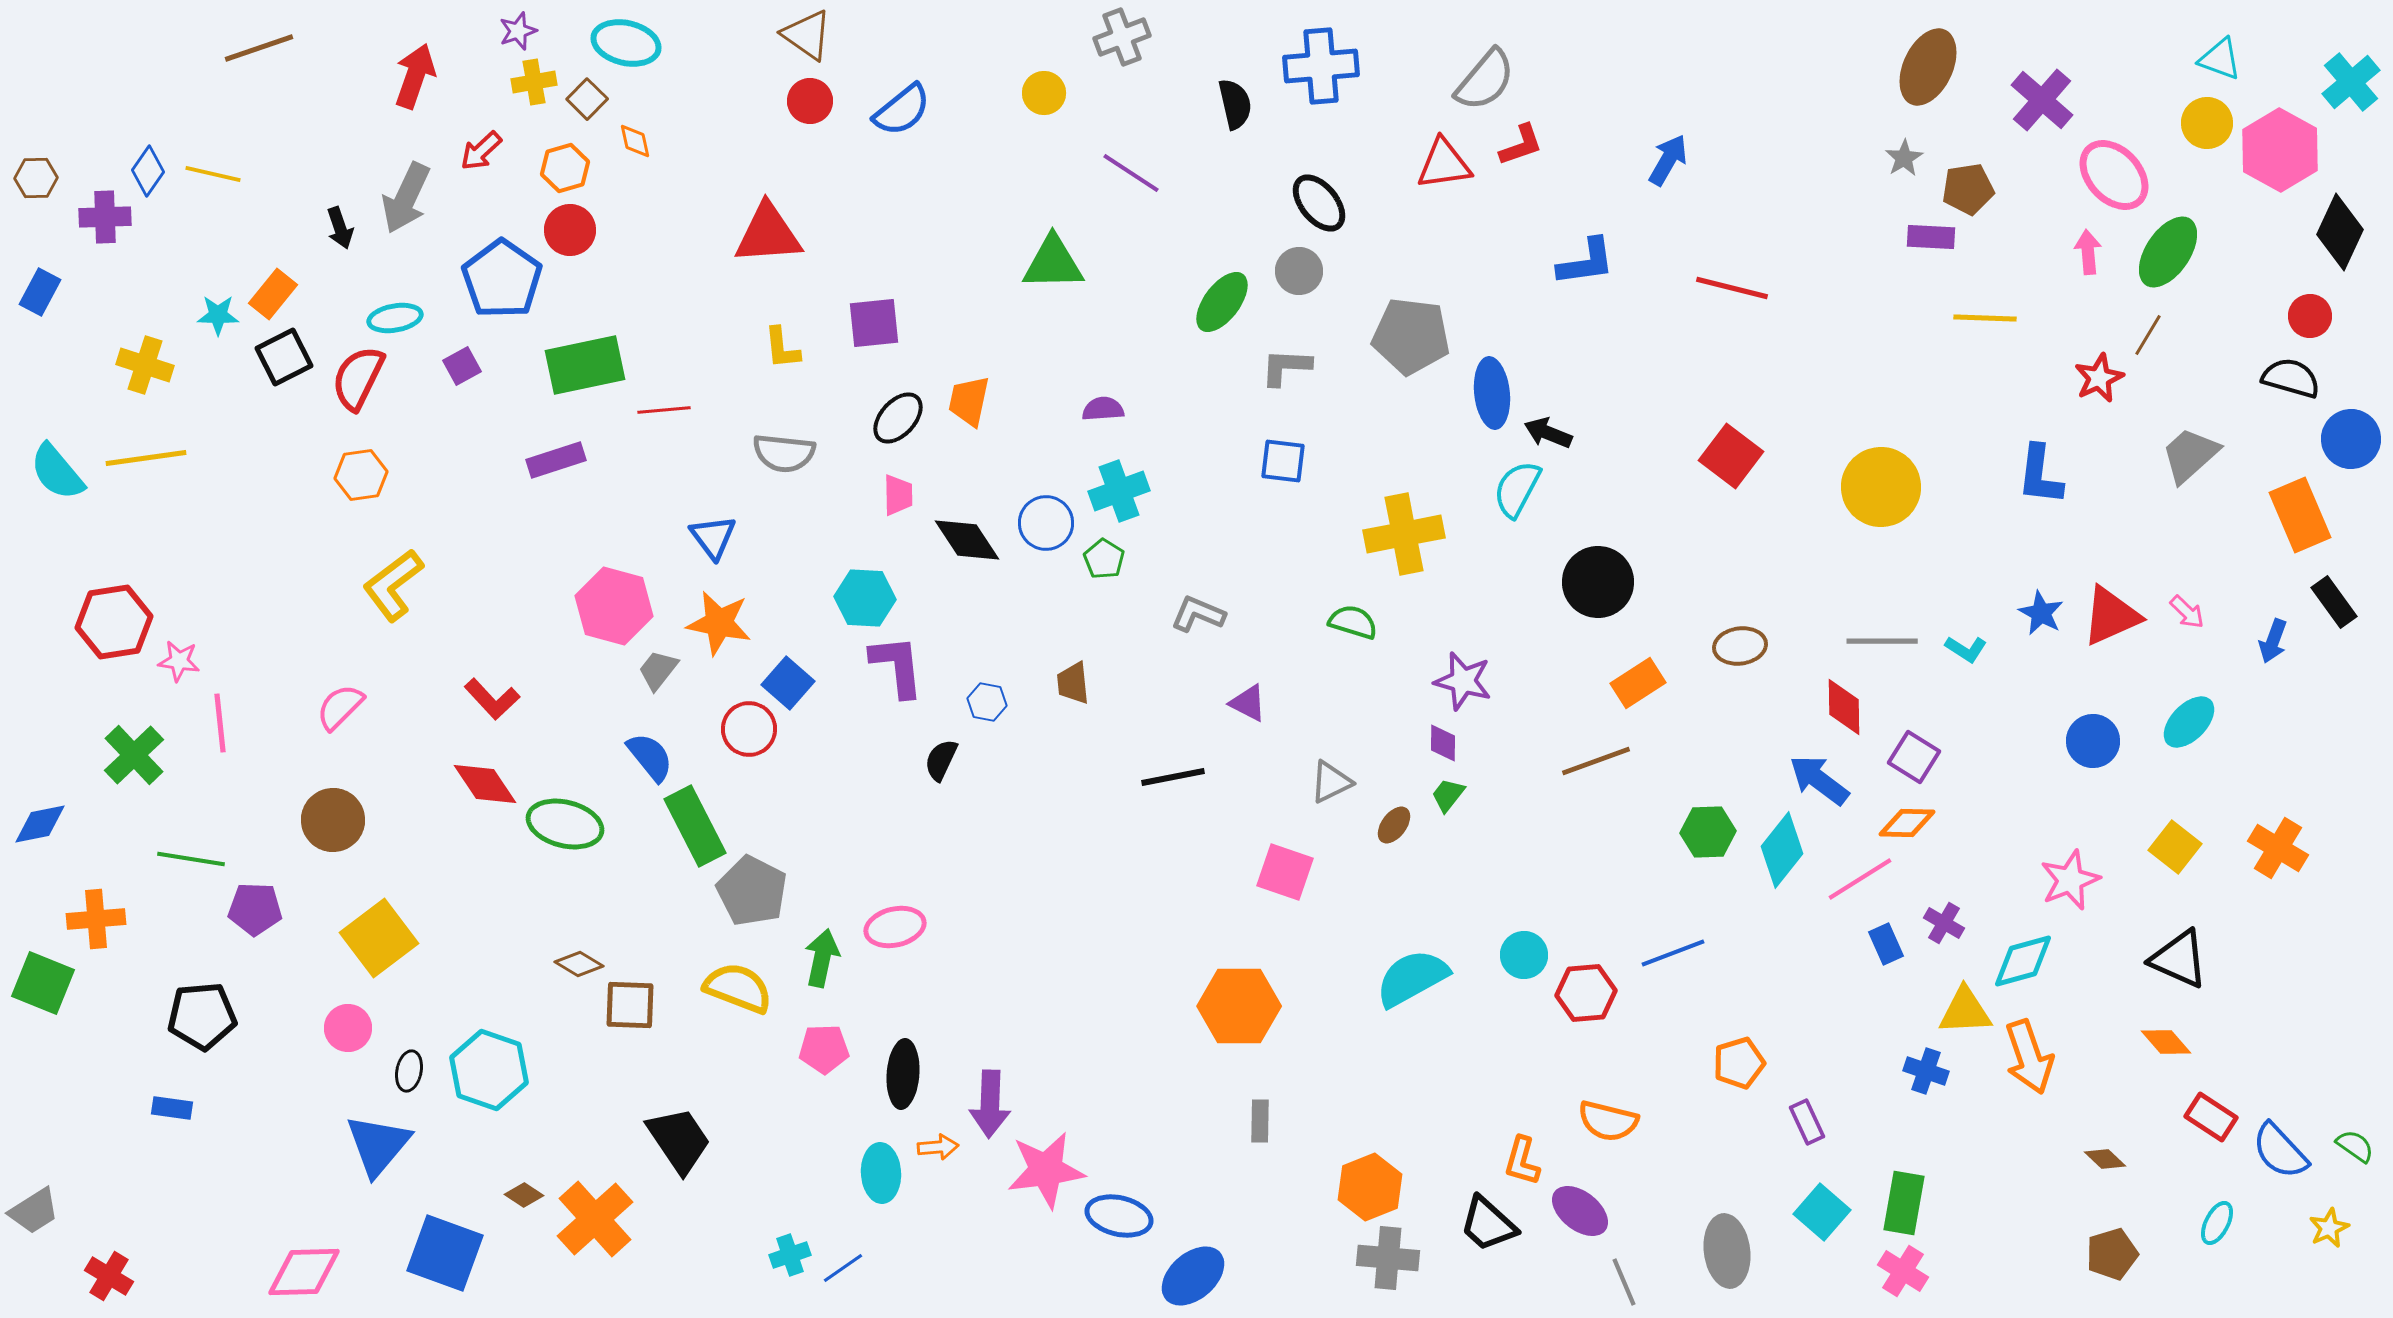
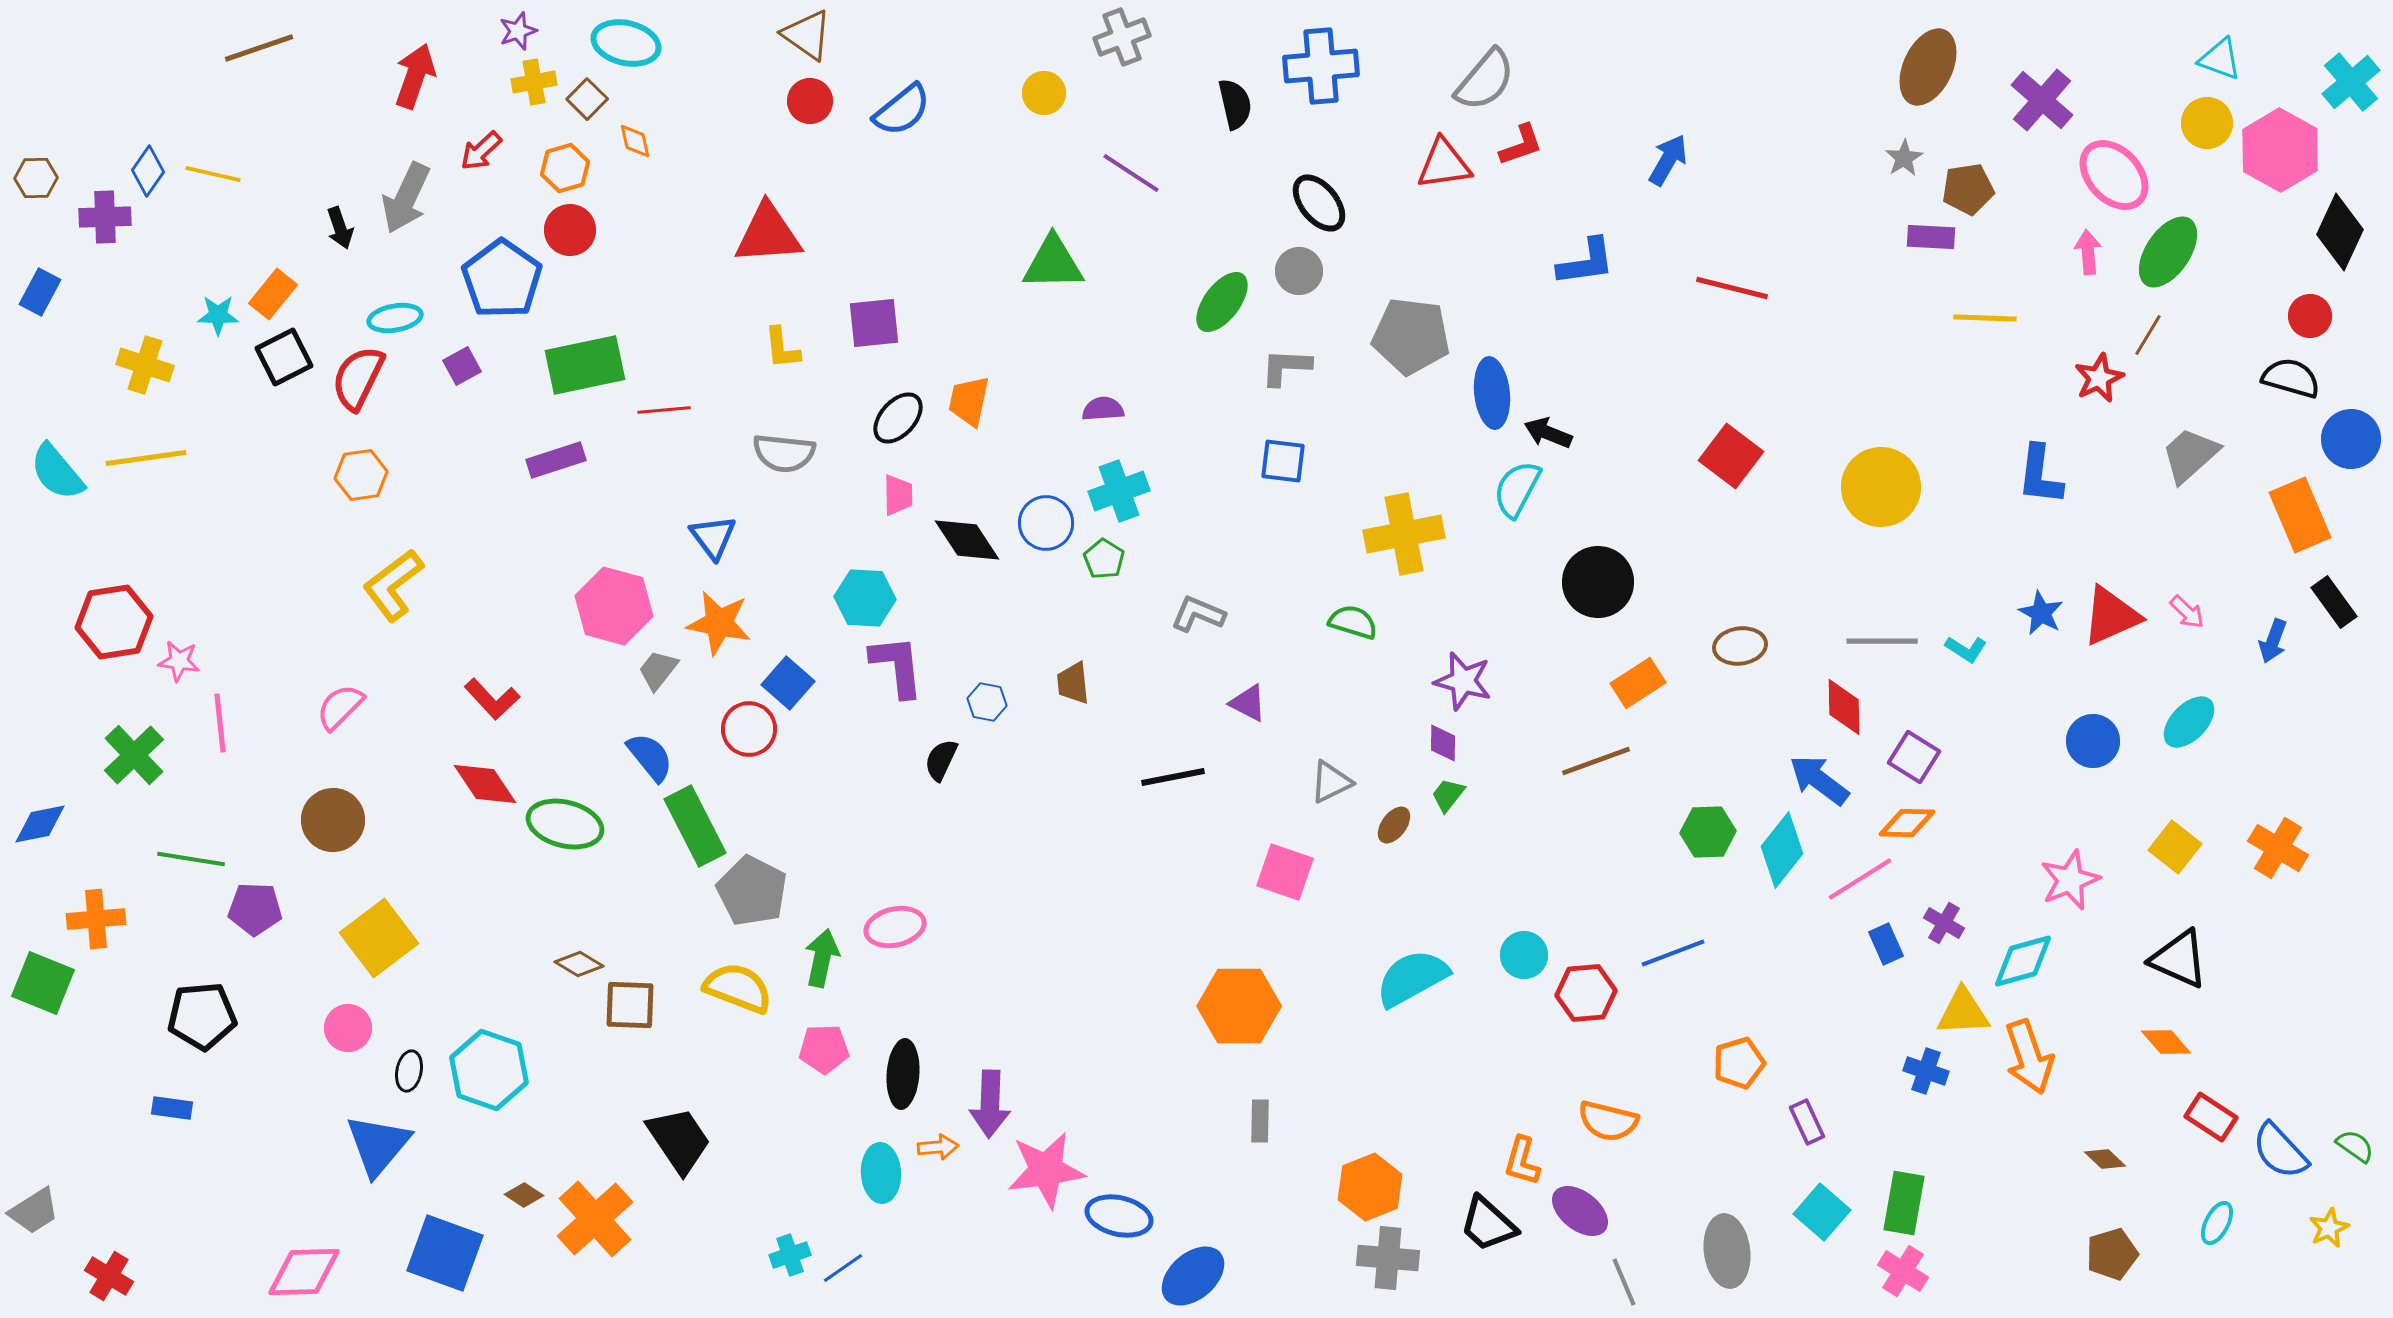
yellow triangle at (1965, 1011): moved 2 px left, 1 px down
